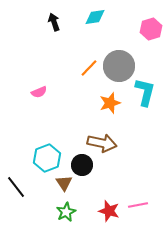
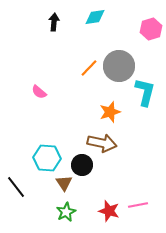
black arrow: rotated 24 degrees clockwise
pink semicircle: rotated 63 degrees clockwise
orange star: moved 9 px down
cyan hexagon: rotated 24 degrees clockwise
